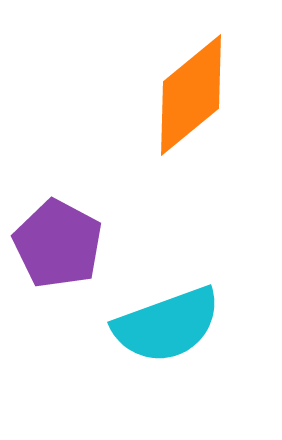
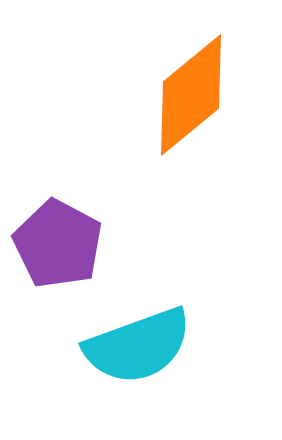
cyan semicircle: moved 29 px left, 21 px down
